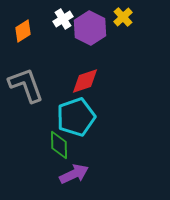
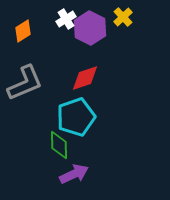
white cross: moved 3 px right
red diamond: moved 3 px up
gray L-shape: moved 1 px left, 2 px up; rotated 87 degrees clockwise
